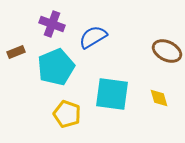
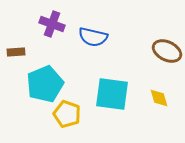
blue semicircle: rotated 136 degrees counterclockwise
brown rectangle: rotated 18 degrees clockwise
cyan pentagon: moved 11 px left, 17 px down
